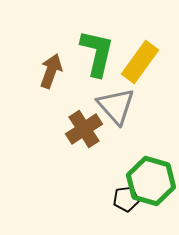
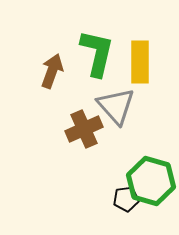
yellow rectangle: rotated 36 degrees counterclockwise
brown arrow: moved 1 px right
brown cross: rotated 9 degrees clockwise
